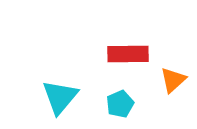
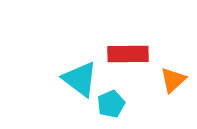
cyan triangle: moved 20 px right, 18 px up; rotated 33 degrees counterclockwise
cyan pentagon: moved 9 px left
